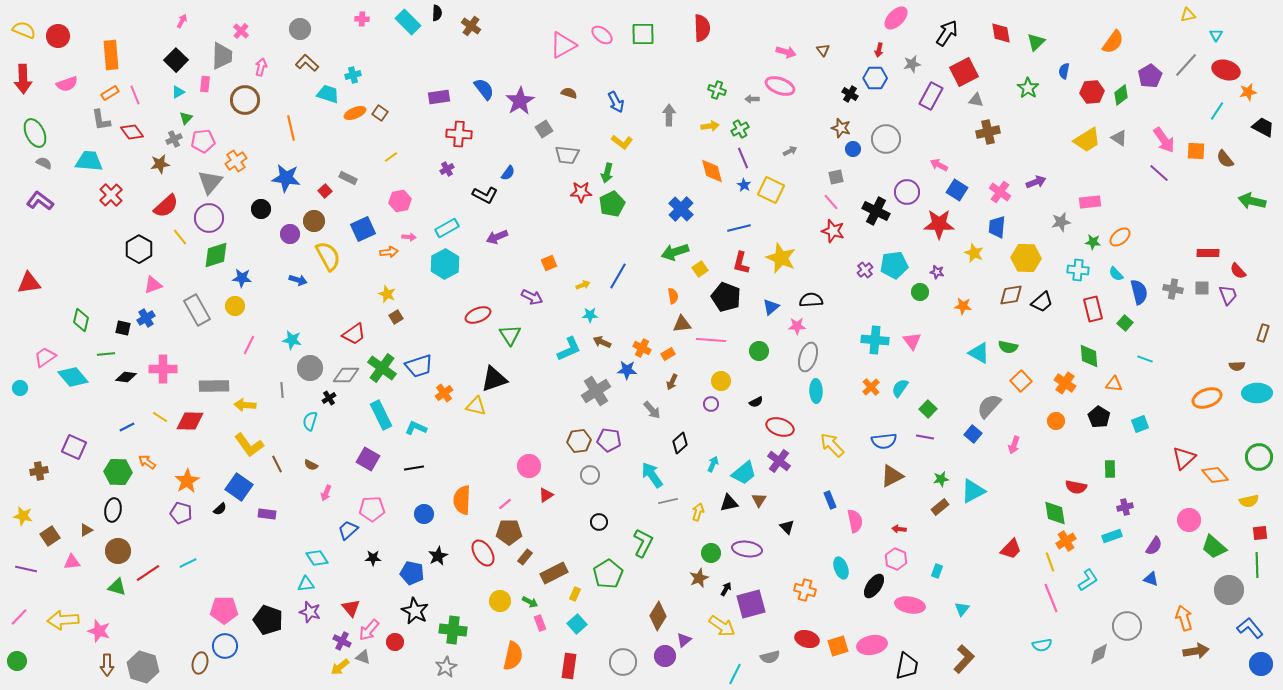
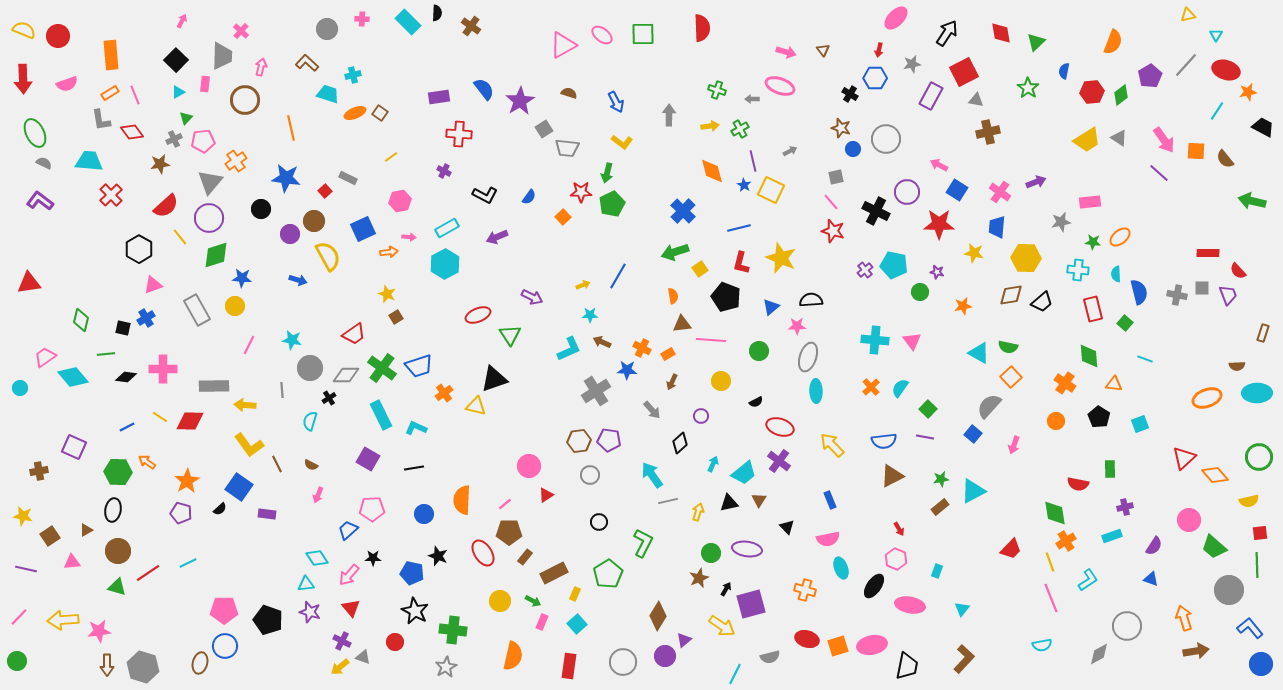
gray circle at (300, 29): moved 27 px right
orange semicircle at (1113, 42): rotated 15 degrees counterclockwise
gray trapezoid at (567, 155): moved 7 px up
purple line at (743, 158): moved 10 px right, 3 px down; rotated 10 degrees clockwise
purple cross at (447, 169): moved 3 px left, 2 px down; rotated 32 degrees counterclockwise
blue semicircle at (508, 173): moved 21 px right, 24 px down
blue cross at (681, 209): moved 2 px right, 2 px down
yellow star at (974, 253): rotated 12 degrees counterclockwise
orange square at (549, 263): moved 14 px right, 46 px up; rotated 21 degrees counterclockwise
cyan pentagon at (894, 265): rotated 20 degrees clockwise
cyan semicircle at (1116, 274): rotated 42 degrees clockwise
gray cross at (1173, 289): moved 4 px right, 6 px down
orange star at (963, 306): rotated 18 degrees counterclockwise
orange square at (1021, 381): moved 10 px left, 4 px up
purple circle at (711, 404): moved 10 px left, 12 px down
red semicircle at (1076, 487): moved 2 px right, 3 px up
pink arrow at (326, 493): moved 8 px left, 2 px down
pink semicircle at (855, 521): moved 27 px left, 18 px down; rotated 90 degrees clockwise
red arrow at (899, 529): rotated 128 degrees counterclockwise
black star at (438, 556): rotated 24 degrees counterclockwise
green arrow at (530, 602): moved 3 px right, 1 px up
pink rectangle at (540, 623): moved 2 px right, 1 px up; rotated 42 degrees clockwise
pink arrow at (369, 630): moved 20 px left, 55 px up
pink star at (99, 631): rotated 25 degrees counterclockwise
